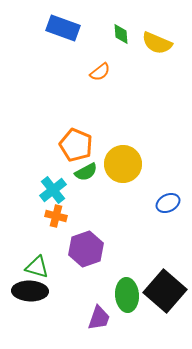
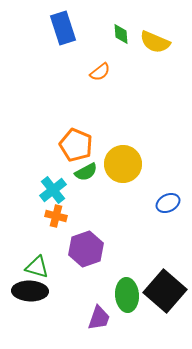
blue rectangle: rotated 52 degrees clockwise
yellow semicircle: moved 2 px left, 1 px up
